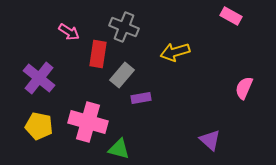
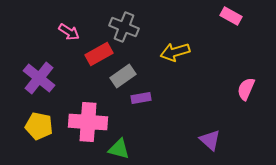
red rectangle: moved 1 px right; rotated 52 degrees clockwise
gray rectangle: moved 1 px right, 1 px down; rotated 15 degrees clockwise
pink semicircle: moved 2 px right, 1 px down
pink cross: rotated 12 degrees counterclockwise
